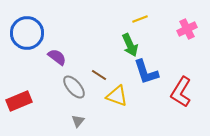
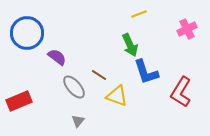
yellow line: moved 1 px left, 5 px up
